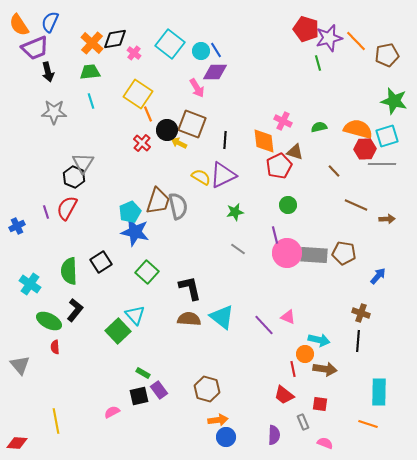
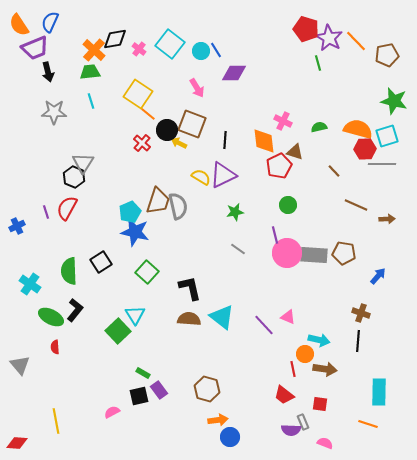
purple star at (329, 38): rotated 28 degrees counterclockwise
orange cross at (92, 43): moved 2 px right, 7 px down
pink cross at (134, 53): moved 5 px right, 4 px up
purple diamond at (215, 72): moved 19 px right, 1 px down
orange line at (148, 114): rotated 28 degrees counterclockwise
cyan triangle at (135, 315): rotated 10 degrees clockwise
green ellipse at (49, 321): moved 2 px right, 4 px up
purple semicircle at (274, 435): moved 17 px right, 5 px up; rotated 90 degrees clockwise
blue circle at (226, 437): moved 4 px right
